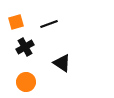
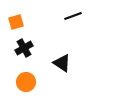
black line: moved 24 px right, 8 px up
black cross: moved 1 px left, 1 px down
